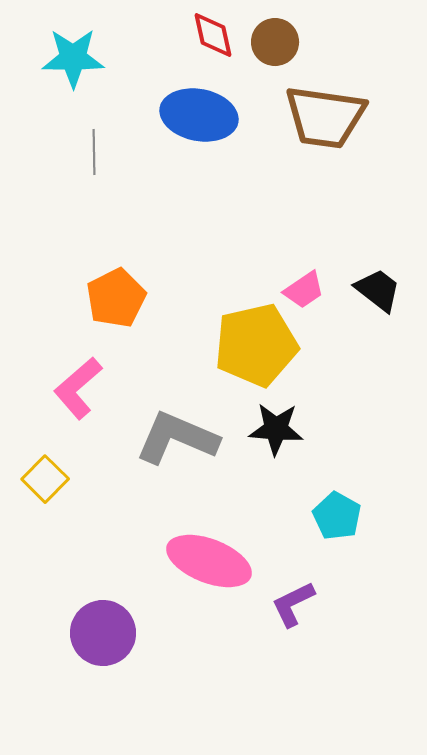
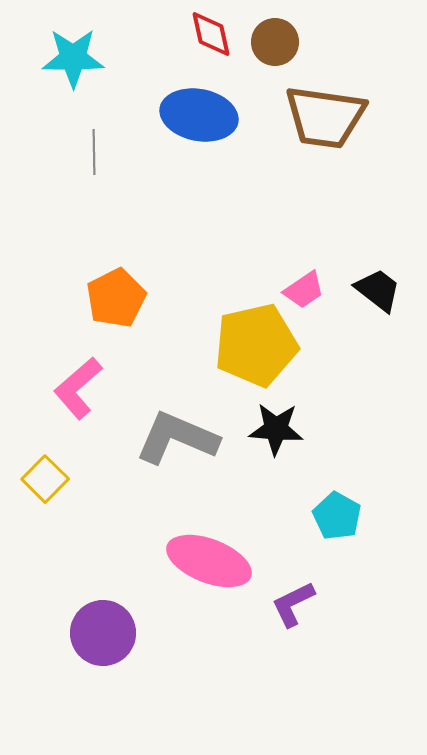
red diamond: moved 2 px left, 1 px up
